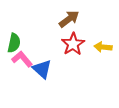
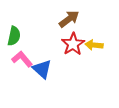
green semicircle: moved 7 px up
yellow arrow: moved 9 px left, 2 px up
